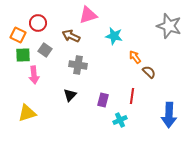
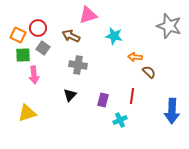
red circle: moved 5 px down
gray square: moved 2 px left, 2 px up
orange arrow: rotated 48 degrees counterclockwise
blue arrow: moved 3 px right, 4 px up
